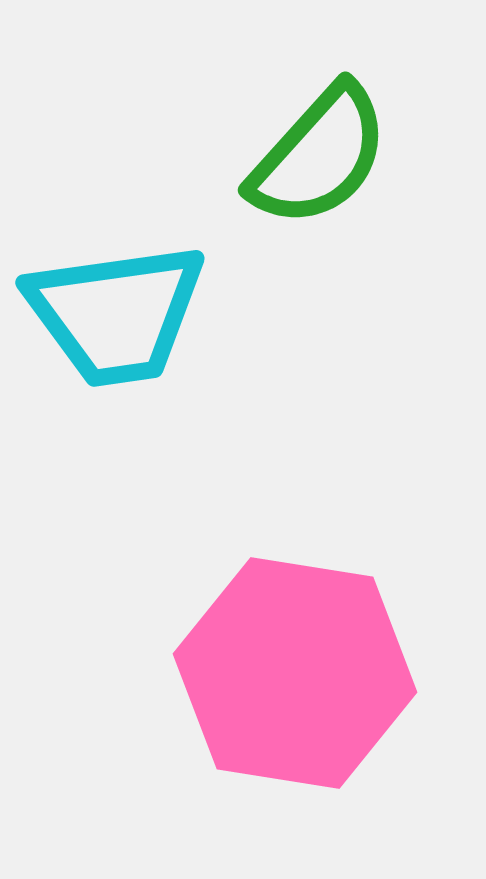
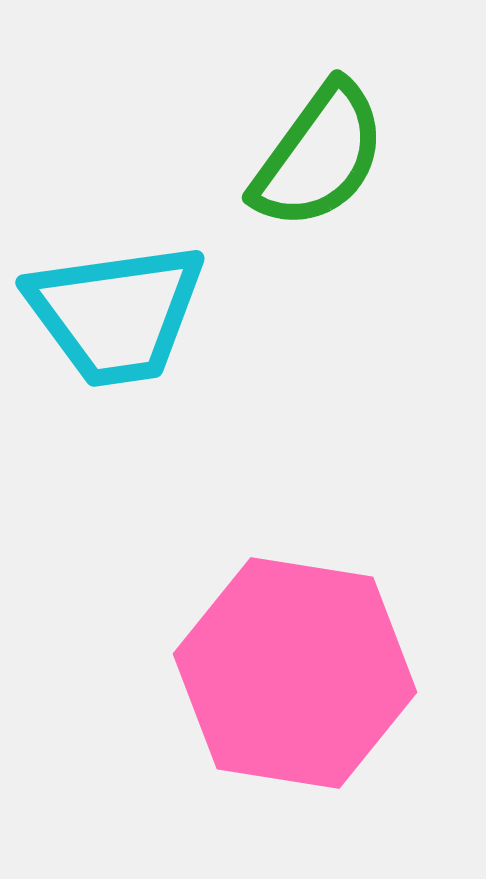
green semicircle: rotated 6 degrees counterclockwise
